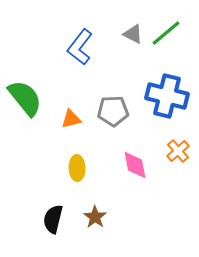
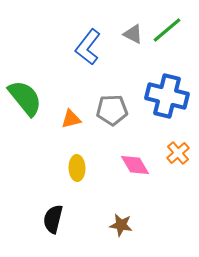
green line: moved 1 px right, 3 px up
blue L-shape: moved 8 px right
gray pentagon: moved 1 px left, 1 px up
orange cross: moved 2 px down
pink diamond: rotated 20 degrees counterclockwise
brown star: moved 26 px right, 8 px down; rotated 25 degrees counterclockwise
